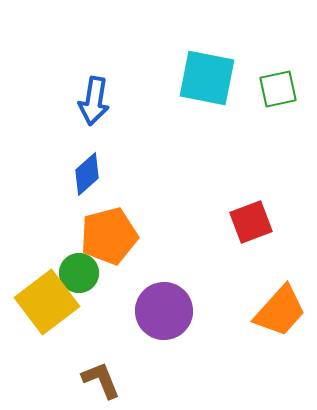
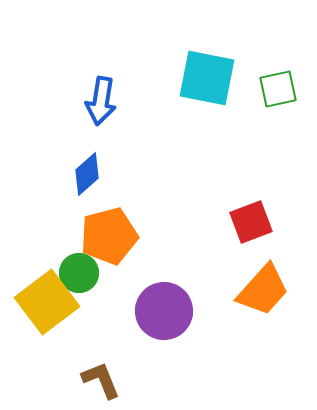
blue arrow: moved 7 px right
orange trapezoid: moved 17 px left, 21 px up
